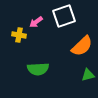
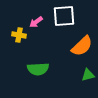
white square: rotated 15 degrees clockwise
